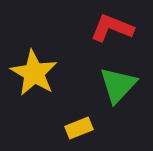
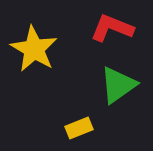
yellow star: moved 24 px up
green triangle: rotated 12 degrees clockwise
